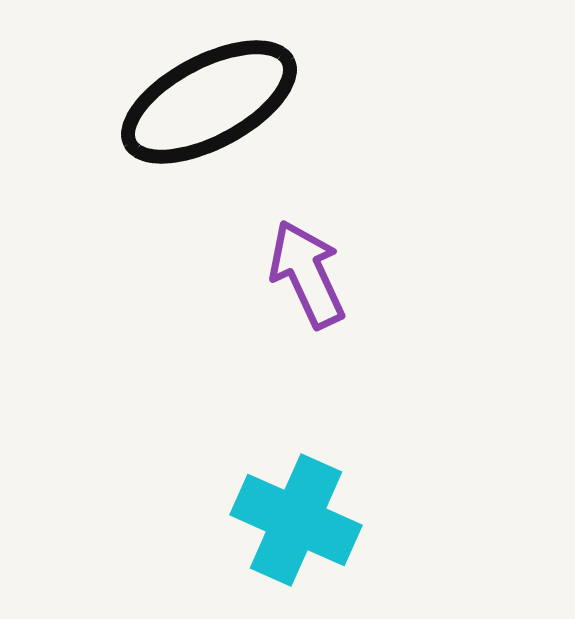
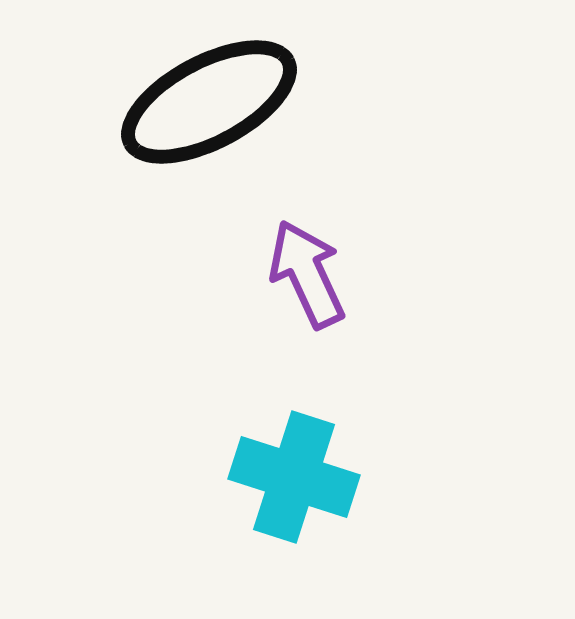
cyan cross: moved 2 px left, 43 px up; rotated 6 degrees counterclockwise
